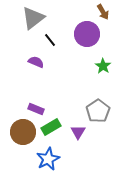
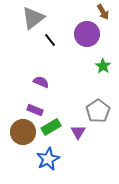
purple semicircle: moved 5 px right, 20 px down
purple rectangle: moved 1 px left, 1 px down
